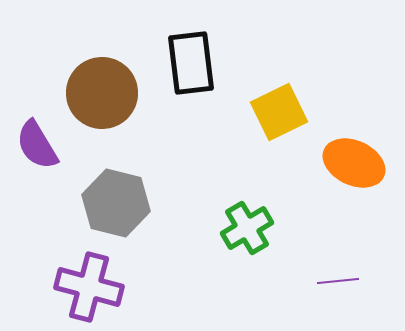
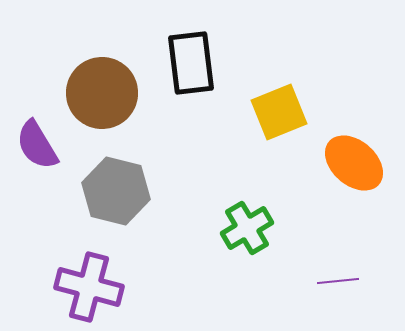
yellow square: rotated 4 degrees clockwise
orange ellipse: rotated 16 degrees clockwise
gray hexagon: moved 12 px up
